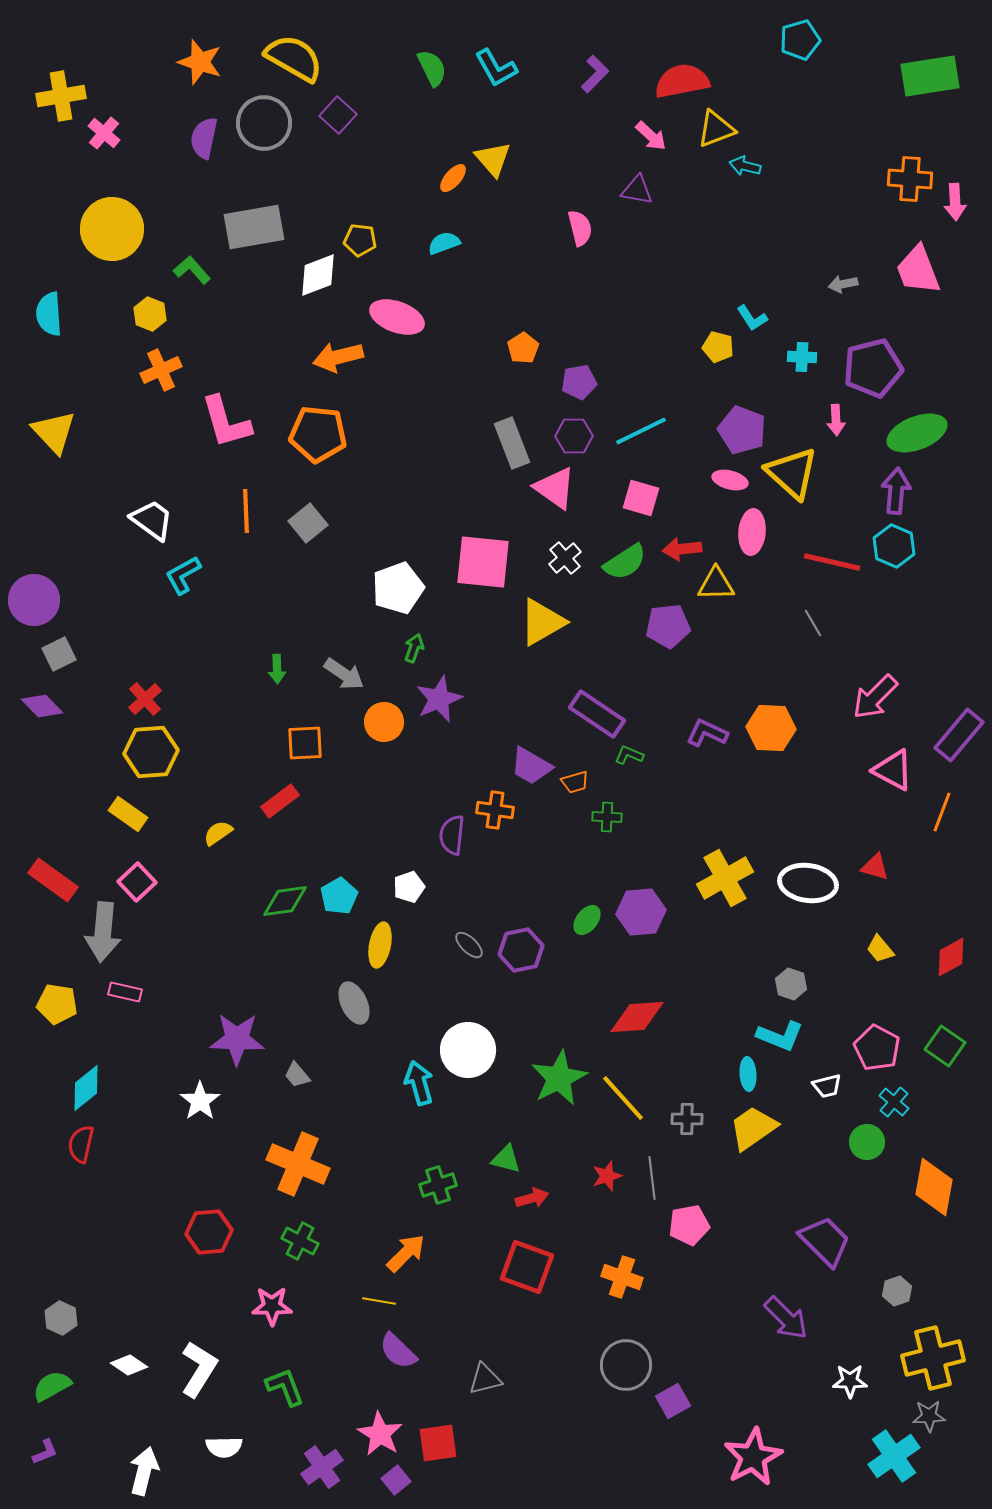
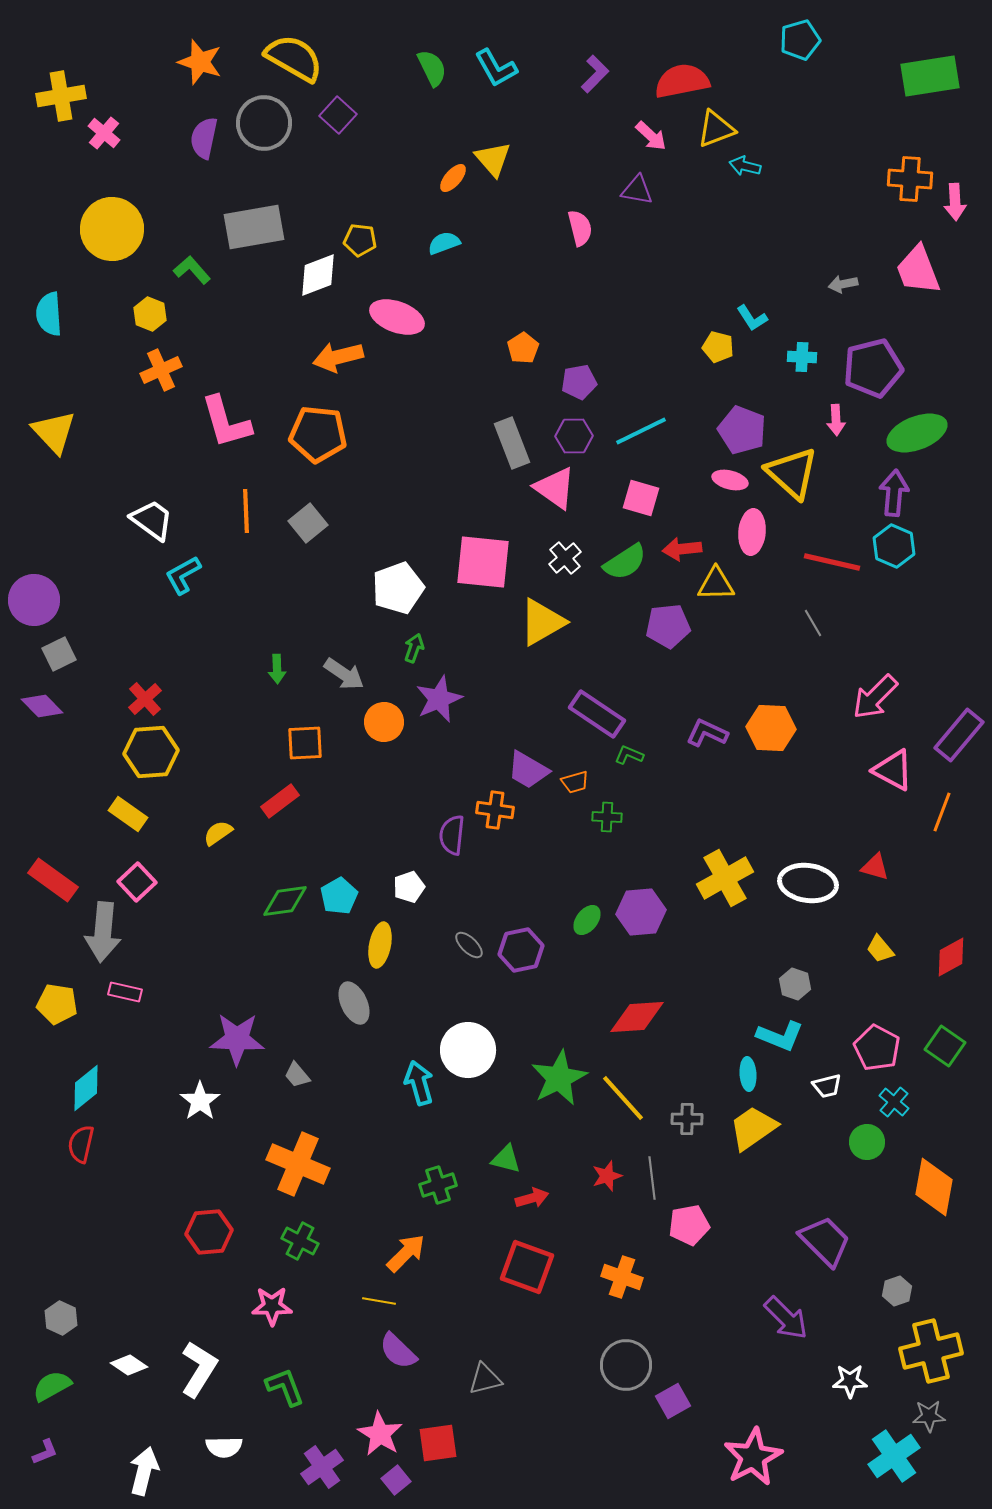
purple arrow at (896, 491): moved 2 px left, 2 px down
purple trapezoid at (531, 766): moved 3 px left, 4 px down
gray hexagon at (791, 984): moved 4 px right
yellow cross at (933, 1358): moved 2 px left, 7 px up
